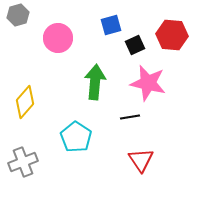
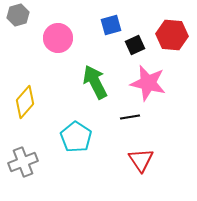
green arrow: rotated 32 degrees counterclockwise
